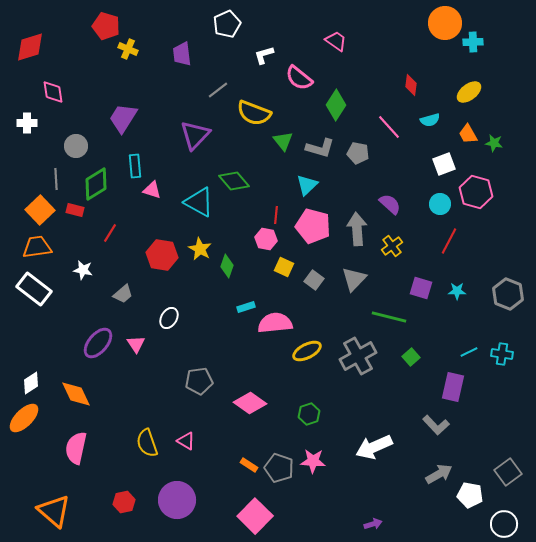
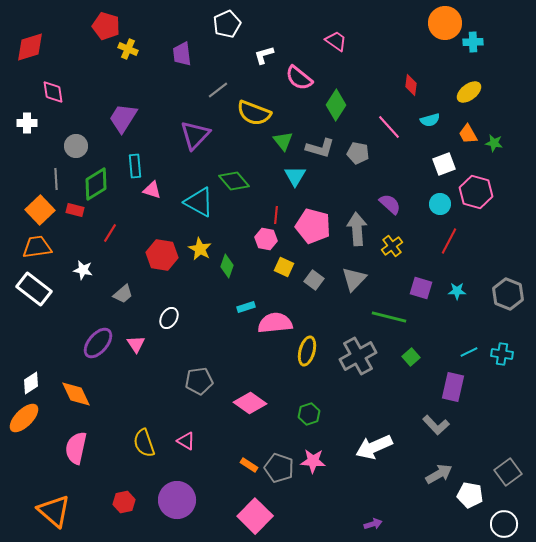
cyan triangle at (307, 185): moved 12 px left, 9 px up; rotated 15 degrees counterclockwise
yellow ellipse at (307, 351): rotated 48 degrees counterclockwise
yellow semicircle at (147, 443): moved 3 px left
